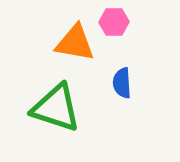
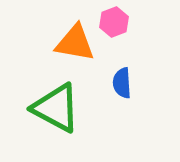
pink hexagon: rotated 20 degrees counterclockwise
green triangle: rotated 10 degrees clockwise
